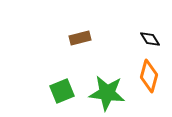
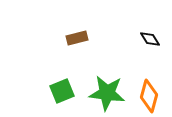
brown rectangle: moved 3 px left
orange diamond: moved 20 px down
